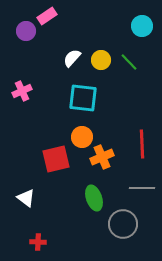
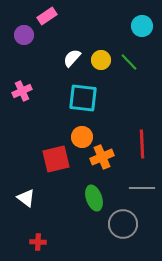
purple circle: moved 2 px left, 4 px down
